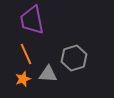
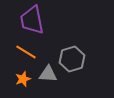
orange line: moved 2 px up; rotated 35 degrees counterclockwise
gray hexagon: moved 2 px left, 1 px down
